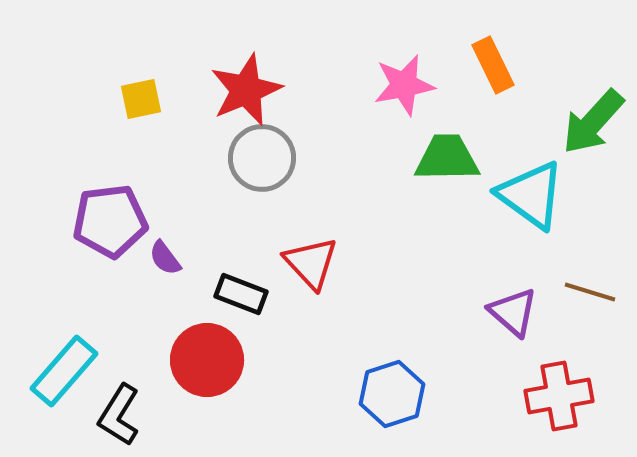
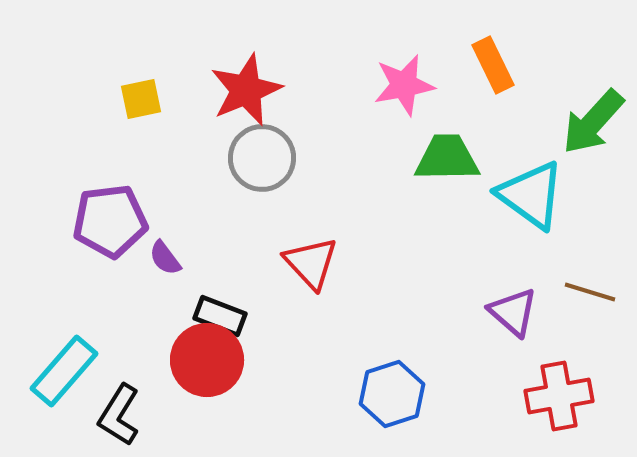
black rectangle: moved 21 px left, 22 px down
